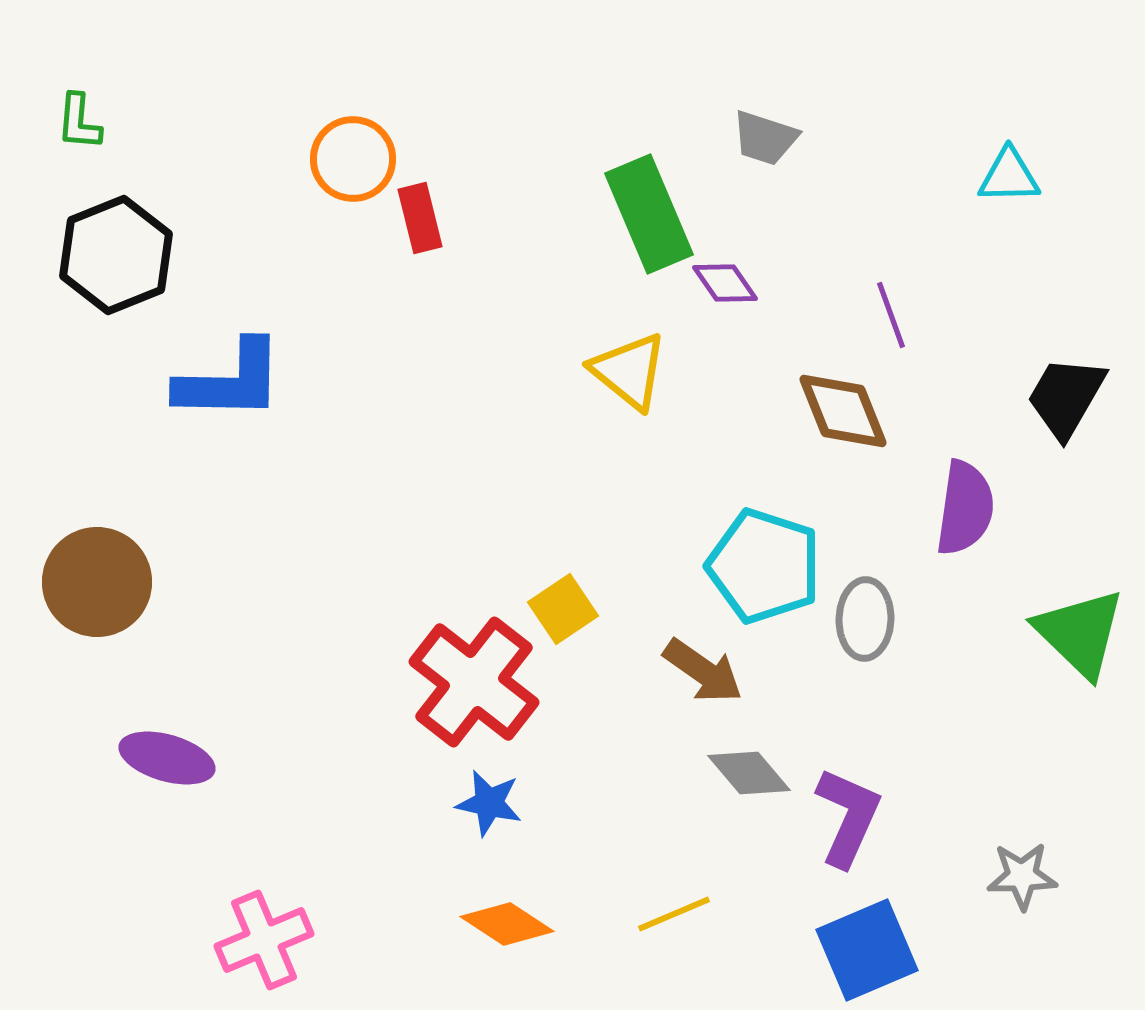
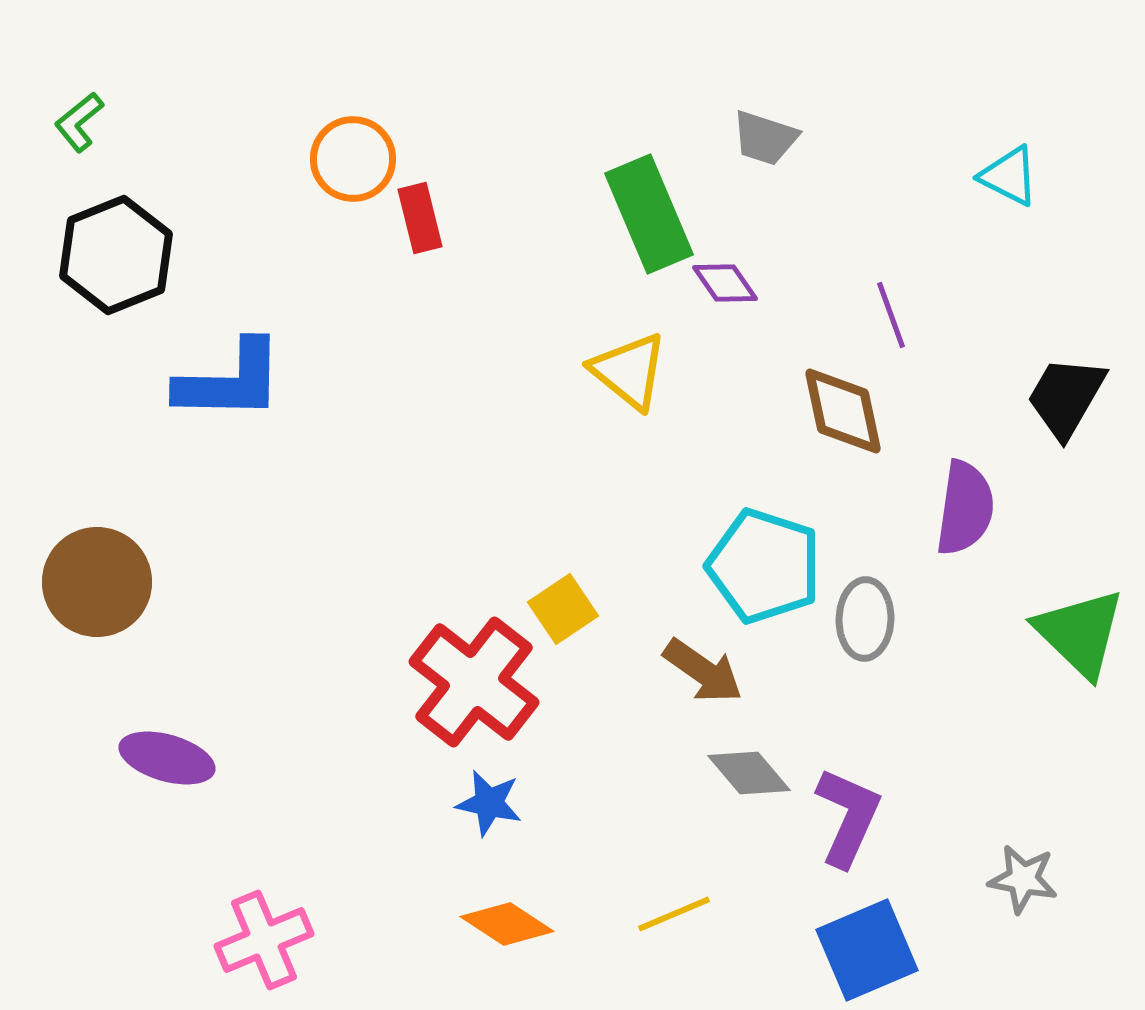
green L-shape: rotated 46 degrees clockwise
cyan triangle: rotated 28 degrees clockwise
brown diamond: rotated 10 degrees clockwise
gray star: moved 1 px right, 3 px down; rotated 12 degrees clockwise
